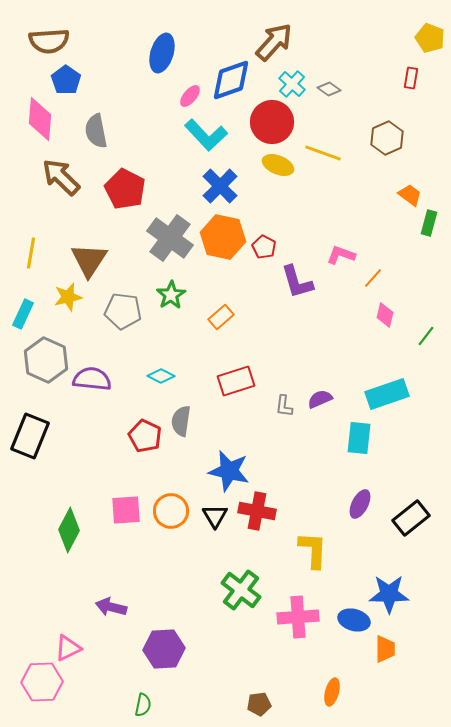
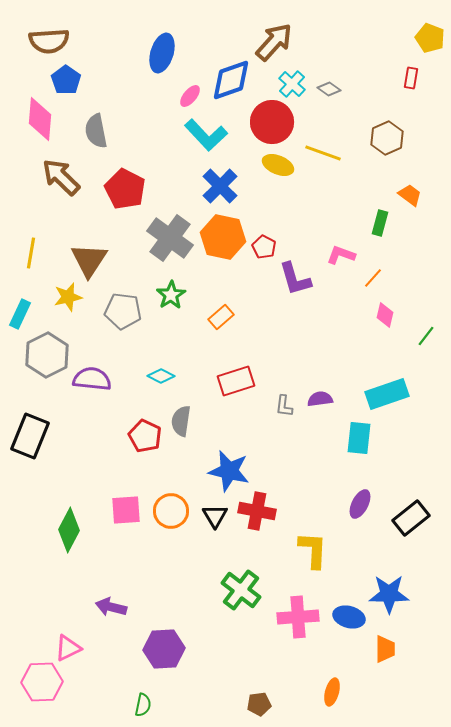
green rectangle at (429, 223): moved 49 px left
purple L-shape at (297, 282): moved 2 px left, 3 px up
cyan rectangle at (23, 314): moved 3 px left
gray hexagon at (46, 360): moved 1 px right, 5 px up; rotated 9 degrees clockwise
purple semicircle at (320, 399): rotated 15 degrees clockwise
blue ellipse at (354, 620): moved 5 px left, 3 px up
